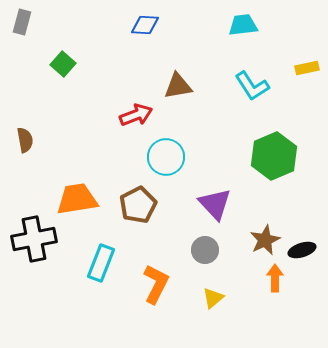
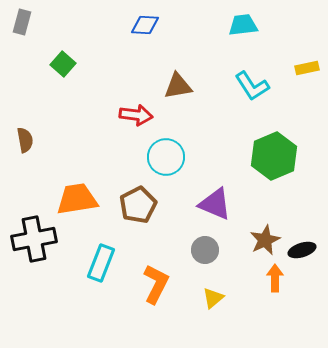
red arrow: rotated 28 degrees clockwise
purple triangle: rotated 24 degrees counterclockwise
